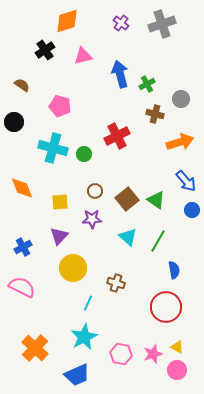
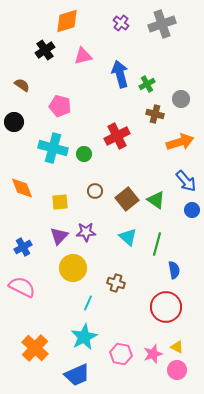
purple star at (92, 219): moved 6 px left, 13 px down
green line at (158, 241): moved 1 px left, 3 px down; rotated 15 degrees counterclockwise
